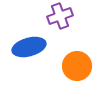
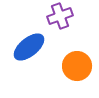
blue ellipse: rotated 24 degrees counterclockwise
